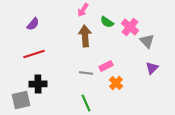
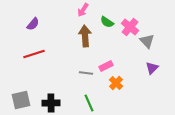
black cross: moved 13 px right, 19 px down
green line: moved 3 px right
